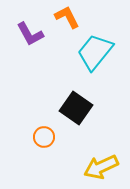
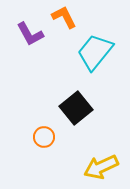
orange L-shape: moved 3 px left
black square: rotated 16 degrees clockwise
